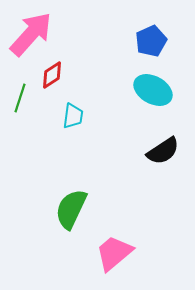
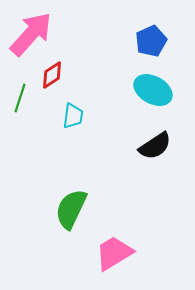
black semicircle: moved 8 px left, 5 px up
pink trapezoid: rotated 9 degrees clockwise
